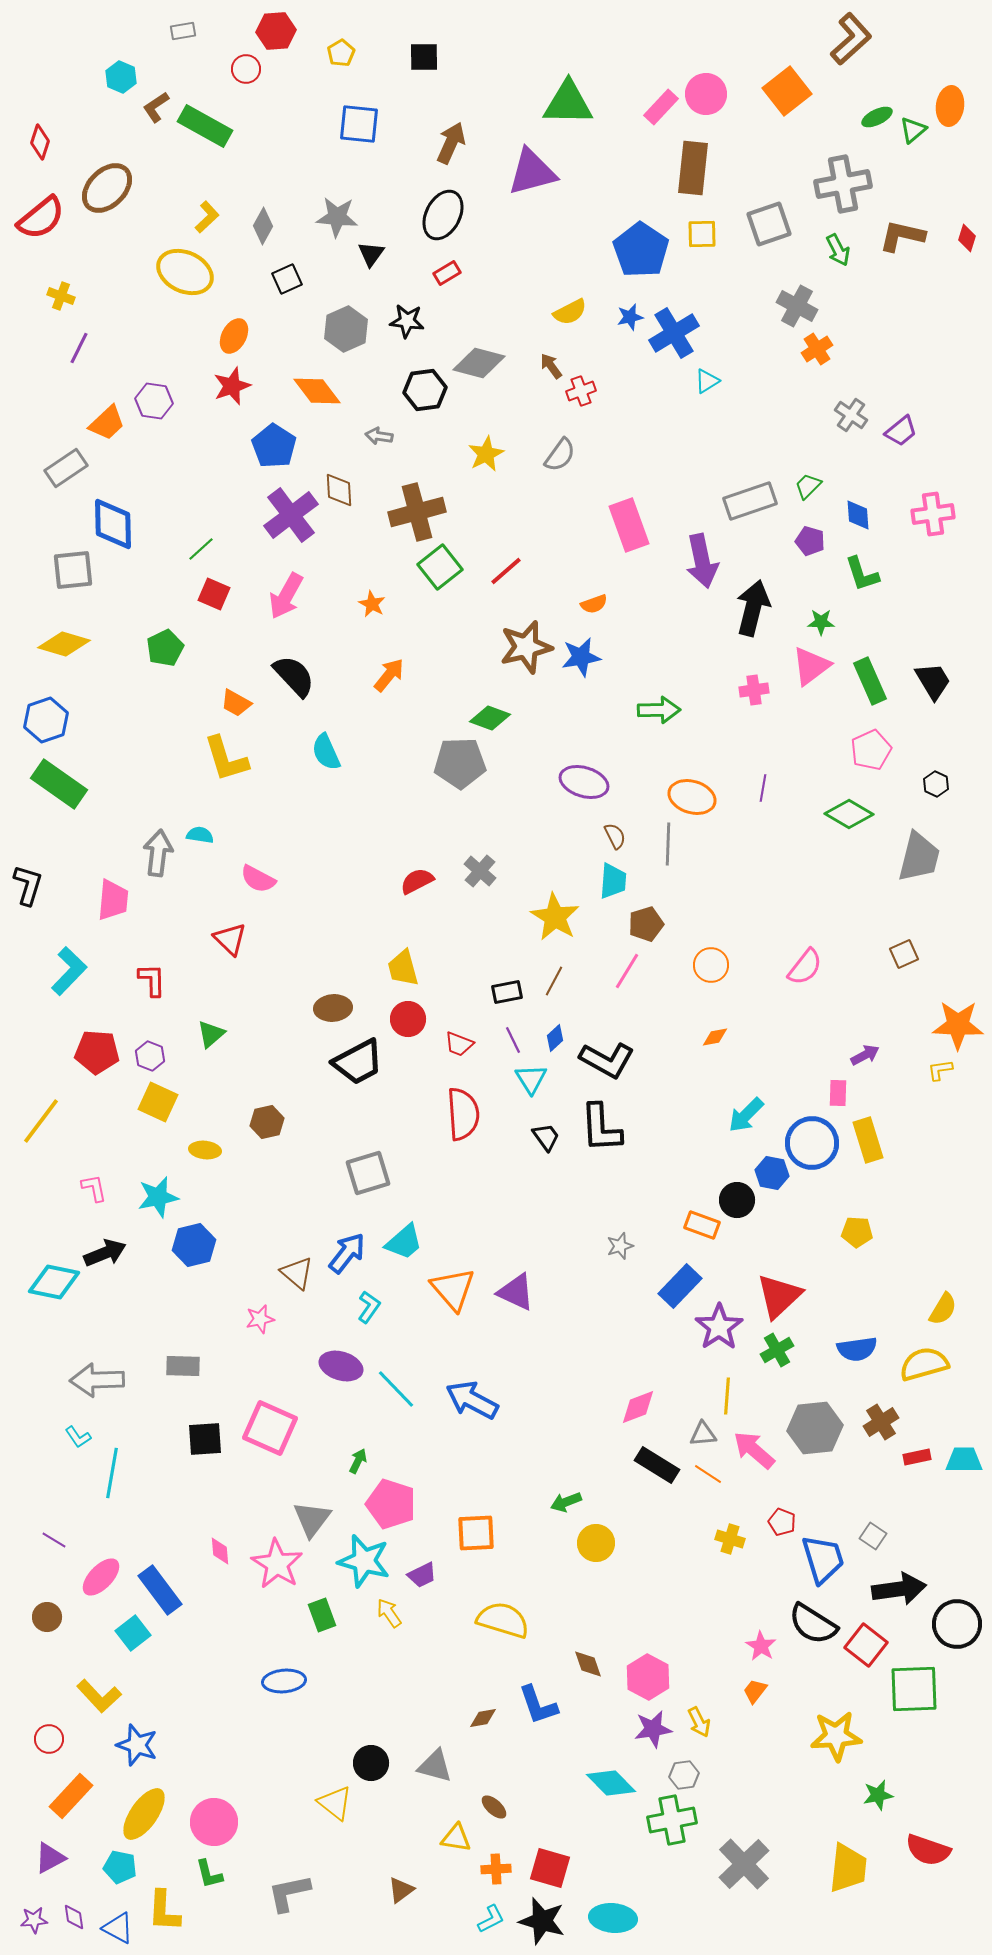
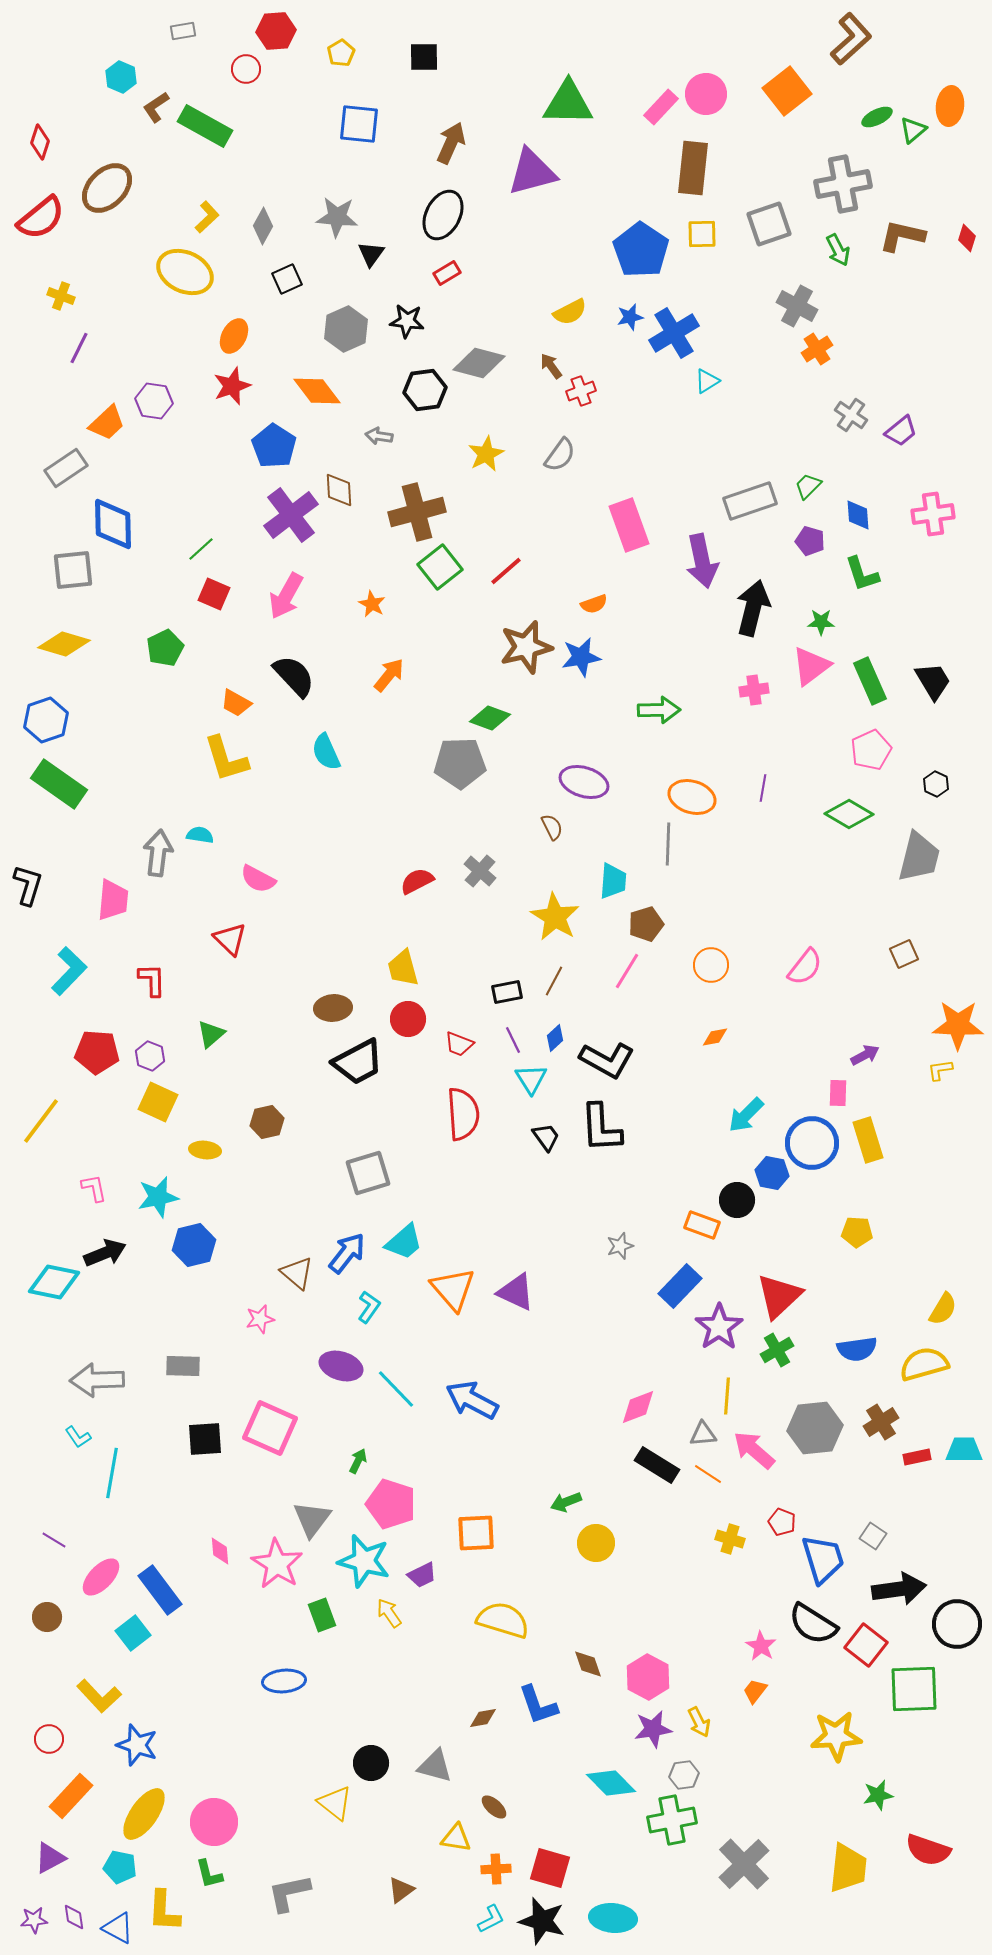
brown semicircle at (615, 836): moved 63 px left, 9 px up
cyan trapezoid at (964, 1460): moved 10 px up
